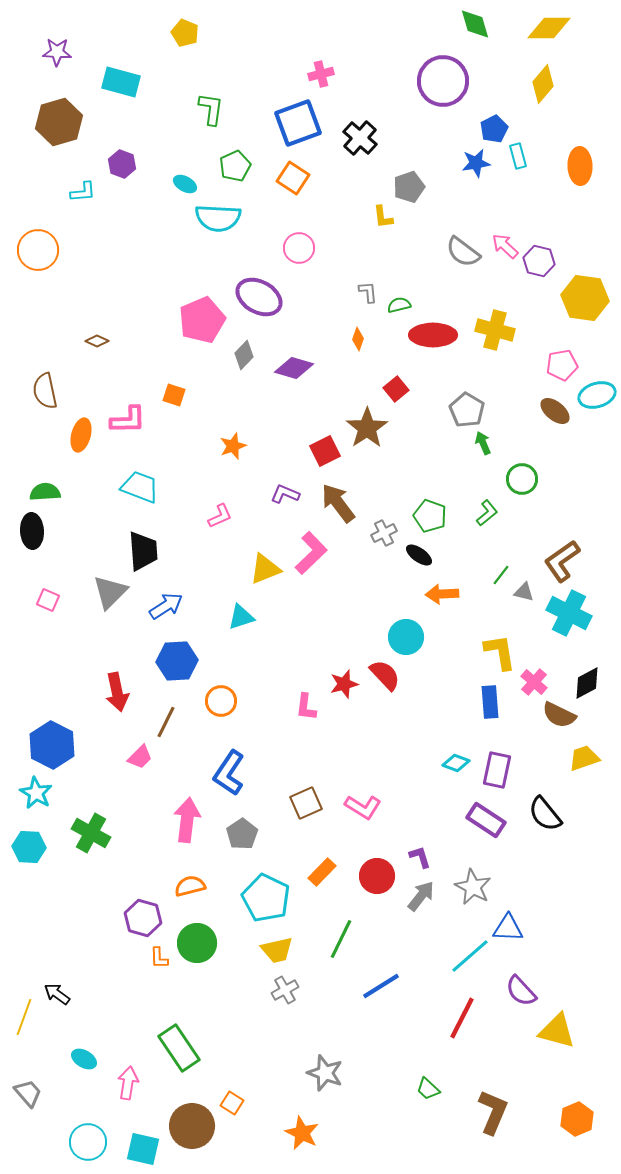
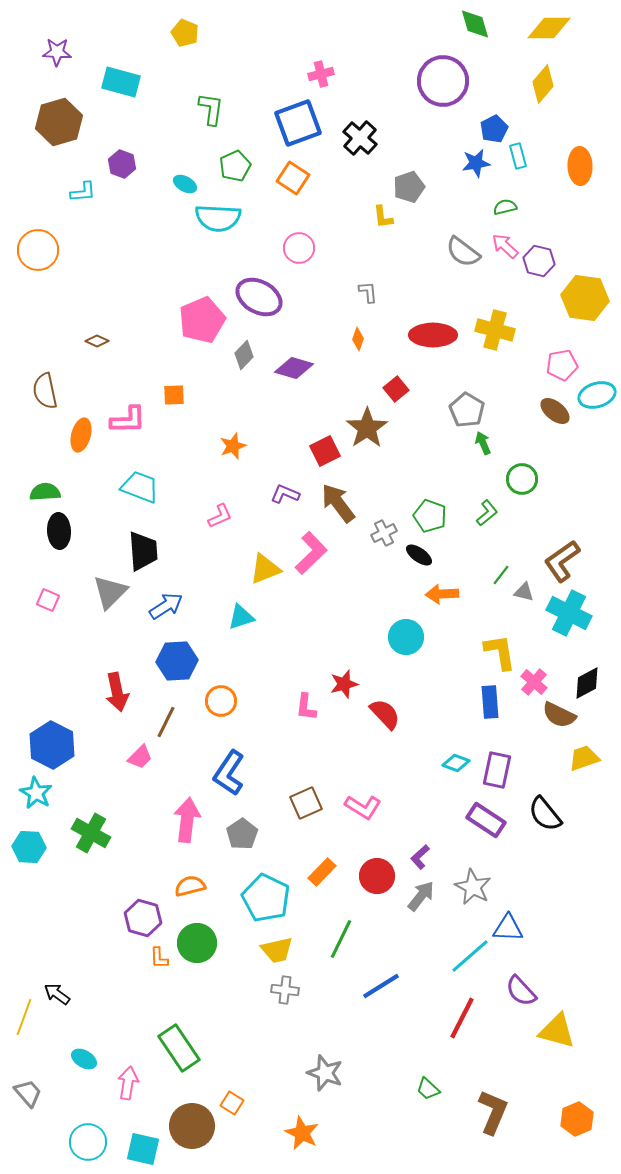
green semicircle at (399, 305): moved 106 px right, 98 px up
orange square at (174, 395): rotated 20 degrees counterclockwise
black ellipse at (32, 531): moved 27 px right
red semicircle at (385, 675): moved 39 px down
purple L-shape at (420, 857): rotated 115 degrees counterclockwise
gray cross at (285, 990): rotated 36 degrees clockwise
